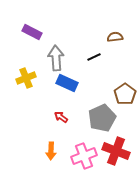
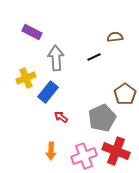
blue rectangle: moved 19 px left, 9 px down; rotated 75 degrees counterclockwise
